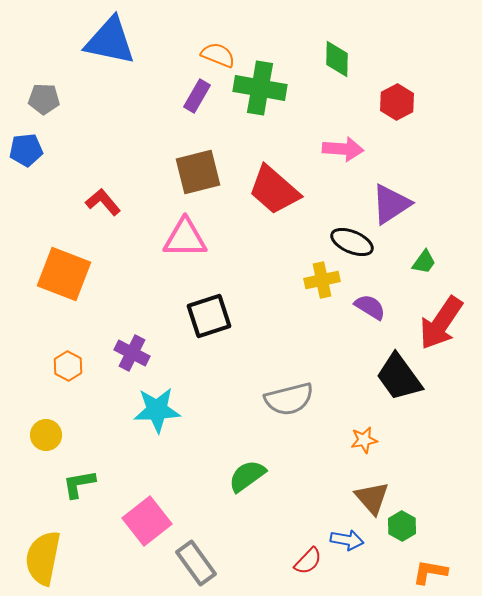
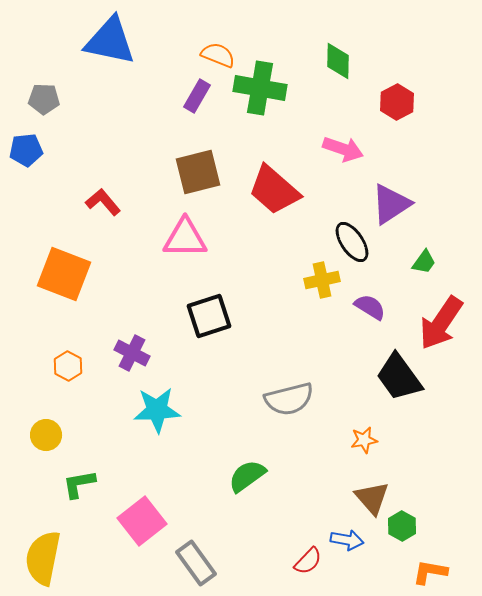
green diamond: moved 1 px right, 2 px down
pink arrow: rotated 15 degrees clockwise
black ellipse: rotated 33 degrees clockwise
pink square: moved 5 px left
